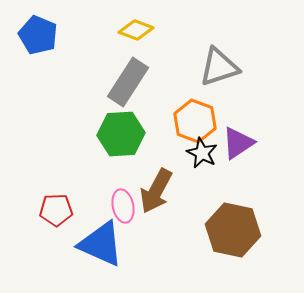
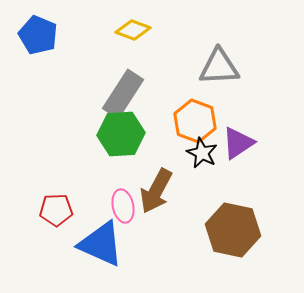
yellow diamond: moved 3 px left
gray triangle: rotated 15 degrees clockwise
gray rectangle: moved 5 px left, 12 px down
